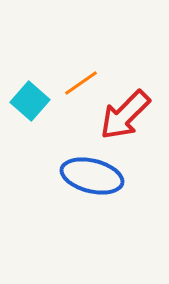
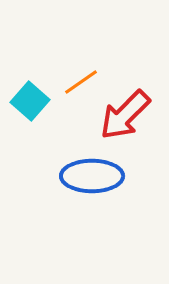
orange line: moved 1 px up
blue ellipse: rotated 14 degrees counterclockwise
